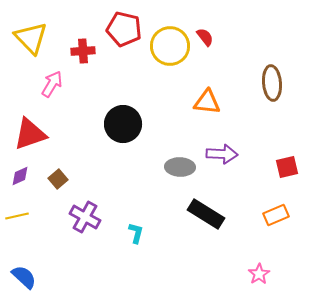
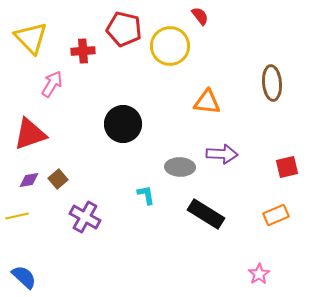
red semicircle: moved 5 px left, 21 px up
purple diamond: moved 9 px right, 4 px down; rotated 15 degrees clockwise
cyan L-shape: moved 10 px right, 38 px up; rotated 25 degrees counterclockwise
